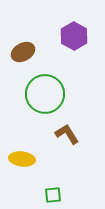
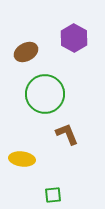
purple hexagon: moved 2 px down
brown ellipse: moved 3 px right
brown L-shape: rotated 10 degrees clockwise
